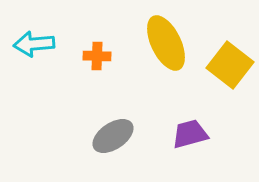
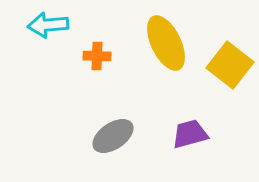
cyan arrow: moved 14 px right, 19 px up
